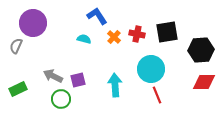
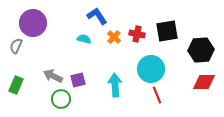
black square: moved 1 px up
green rectangle: moved 2 px left, 4 px up; rotated 42 degrees counterclockwise
